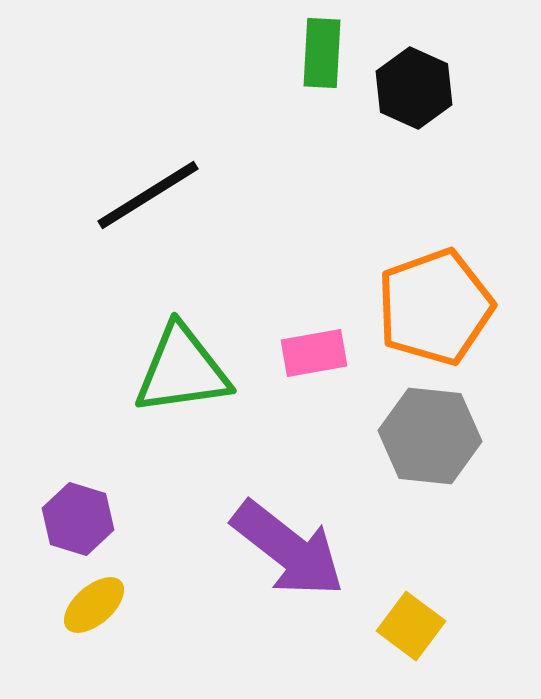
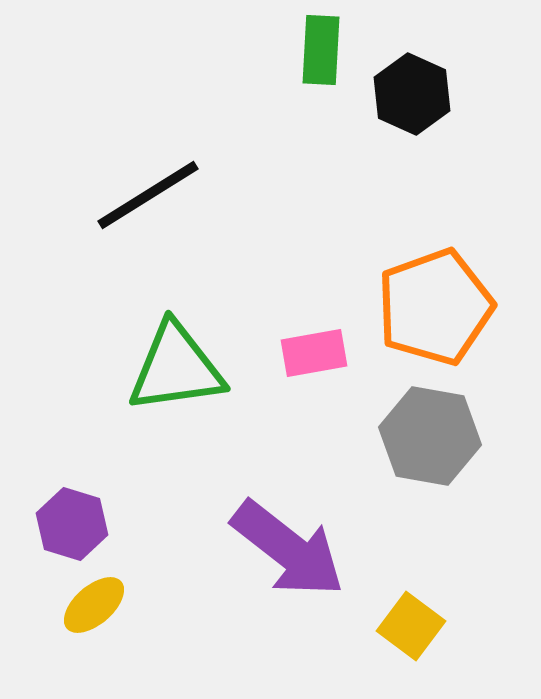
green rectangle: moved 1 px left, 3 px up
black hexagon: moved 2 px left, 6 px down
green triangle: moved 6 px left, 2 px up
gray hexagon: rotated 4 degrees clockwise
purple hexagon: moved 6 px left, 5 px down
